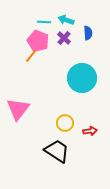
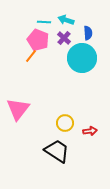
pink pentagon: moved 1 px up
cyan circle: moved 20 px up
